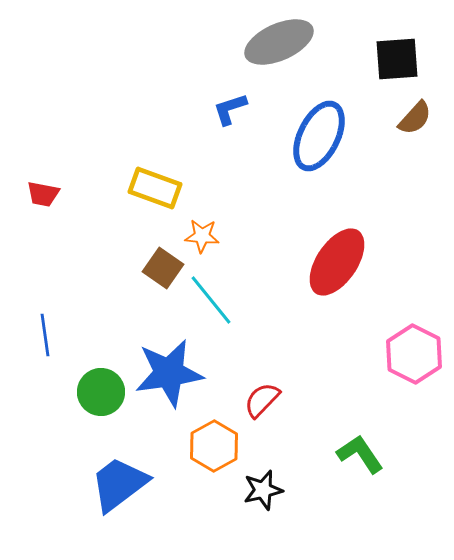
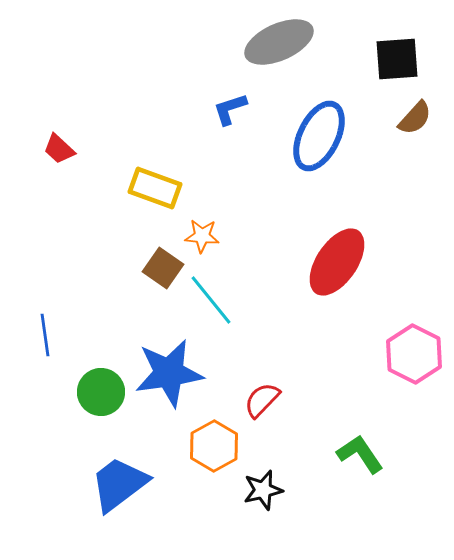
red trapezoid: moved 16 px right, 45 px up; rotated 32 degrees clockwise
